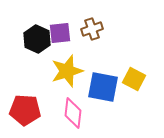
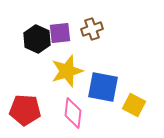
yellow square: moved 26 px down
